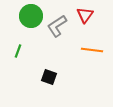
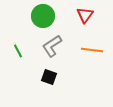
green circle: moved 12 px right
gray L-shape: moved 5 px left, 20 px down
green line: rotated 48 degrees counterclockwise
